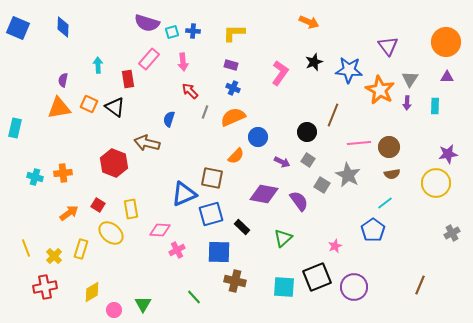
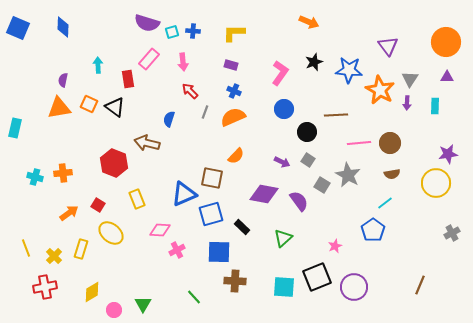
blue cross at (233, 88): moved 1 px right, 3 px down
brown line at (333, 115): moved 3 px right; rotated 65 degrees clockwise
blue circle at (258, 137): moved 26 px right, 28 px up
brown circle at (389, 147): moved 1 px right, 4 px up
yellow rectangle at (131, 209): moved 6 px right, 10 px up; rotated 12 degrees counterclockwise
brown cross at (235, 281): rotated 10 degrees counterclockwise
